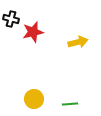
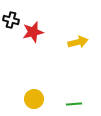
black cross: moved 1 px down
green line: moved 4 px right
